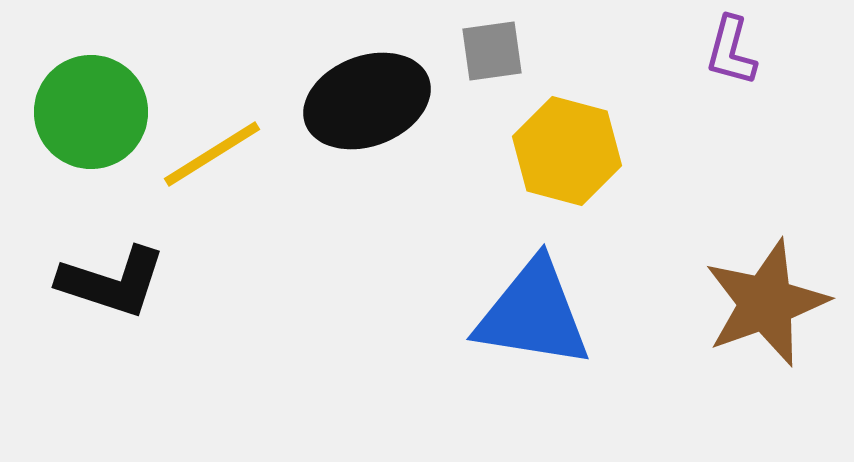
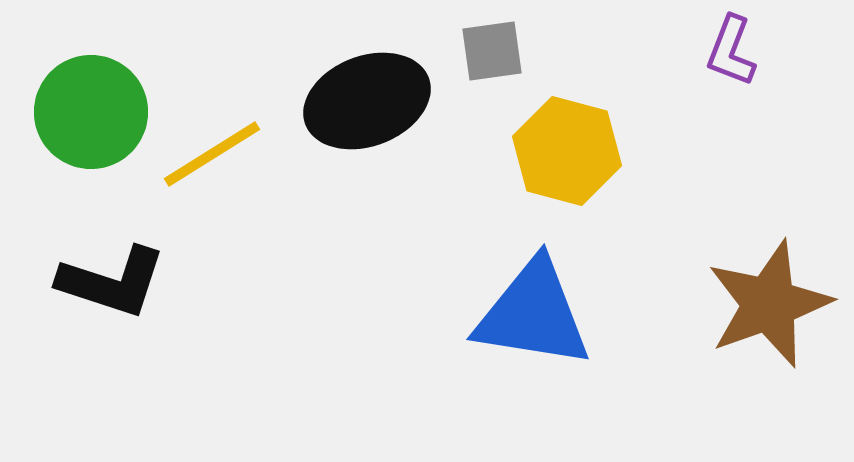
purple L-shape: rotated 6 degrees clockwise
brown star: moved 3 px right, 1 px down
